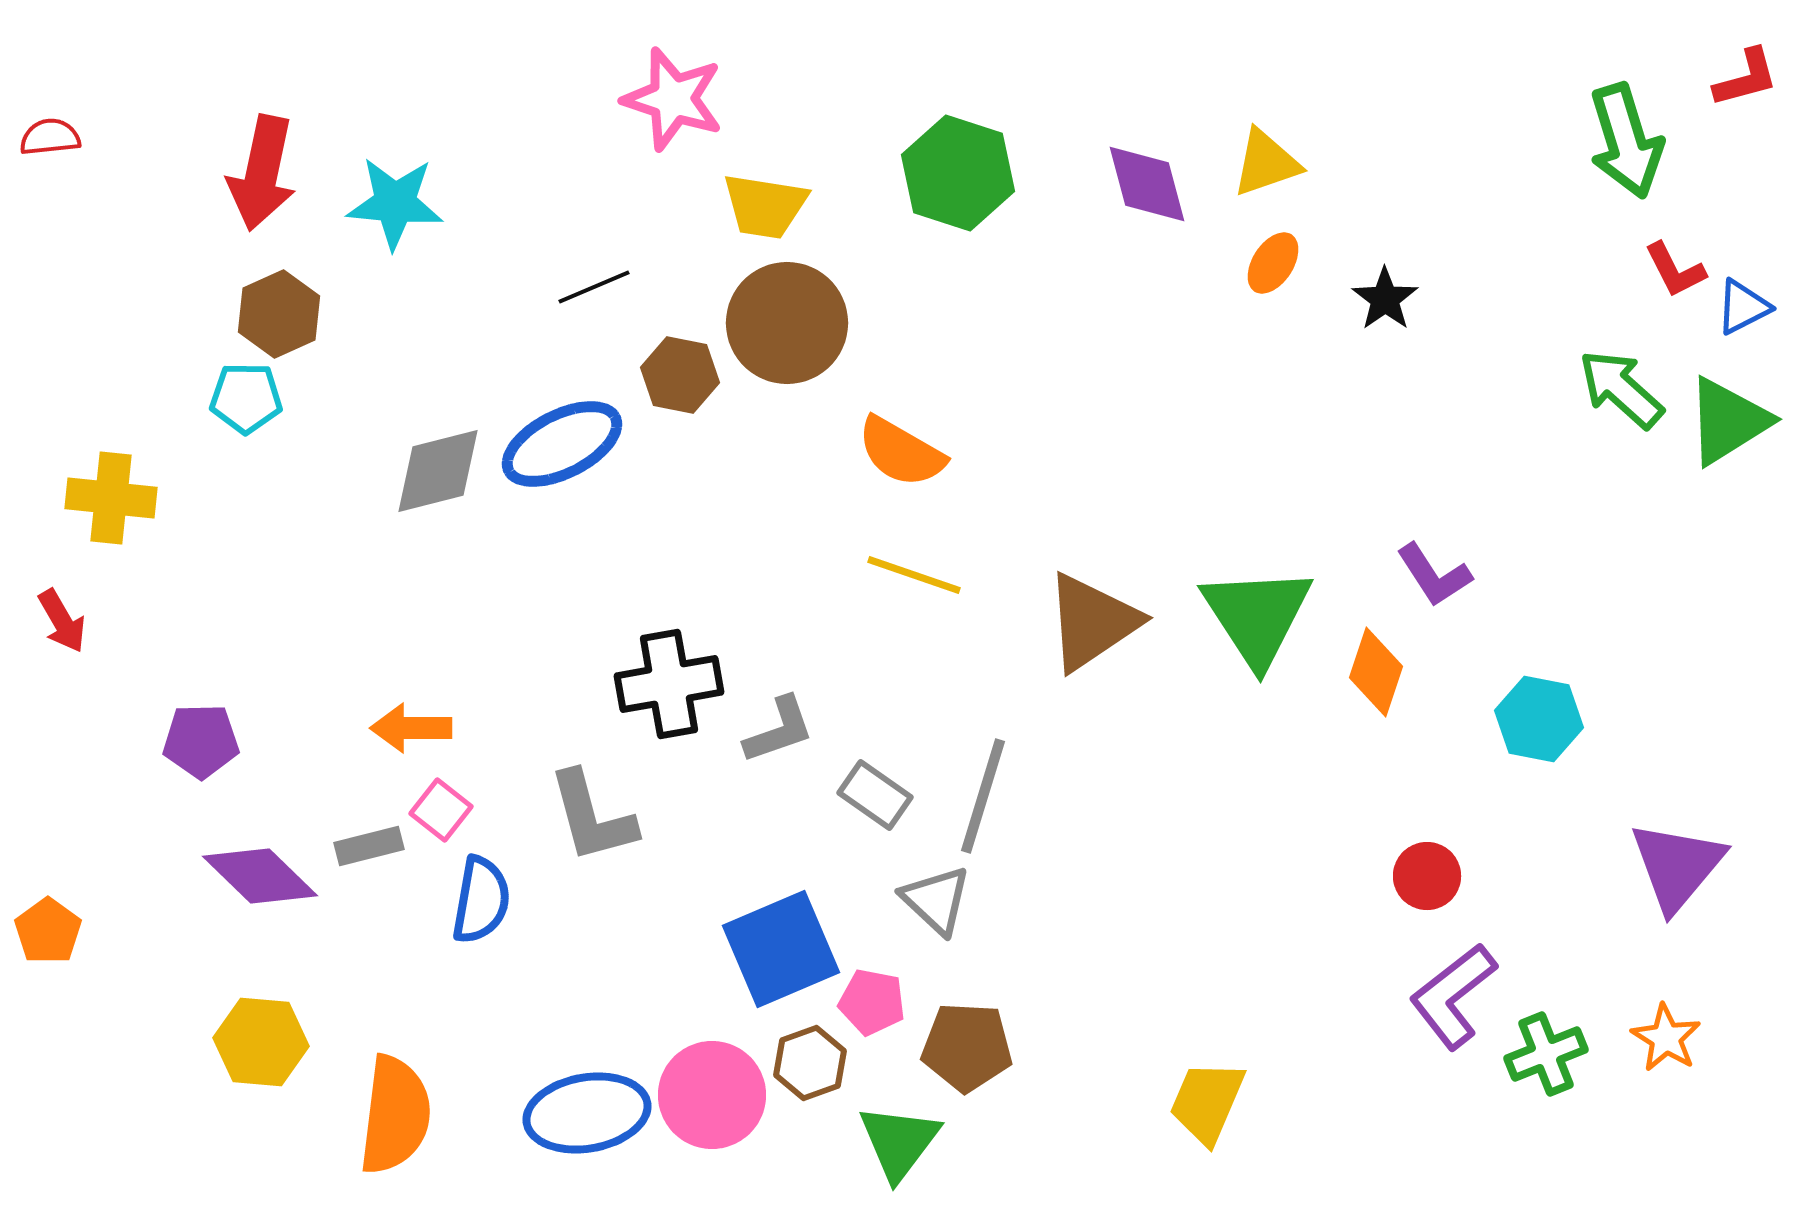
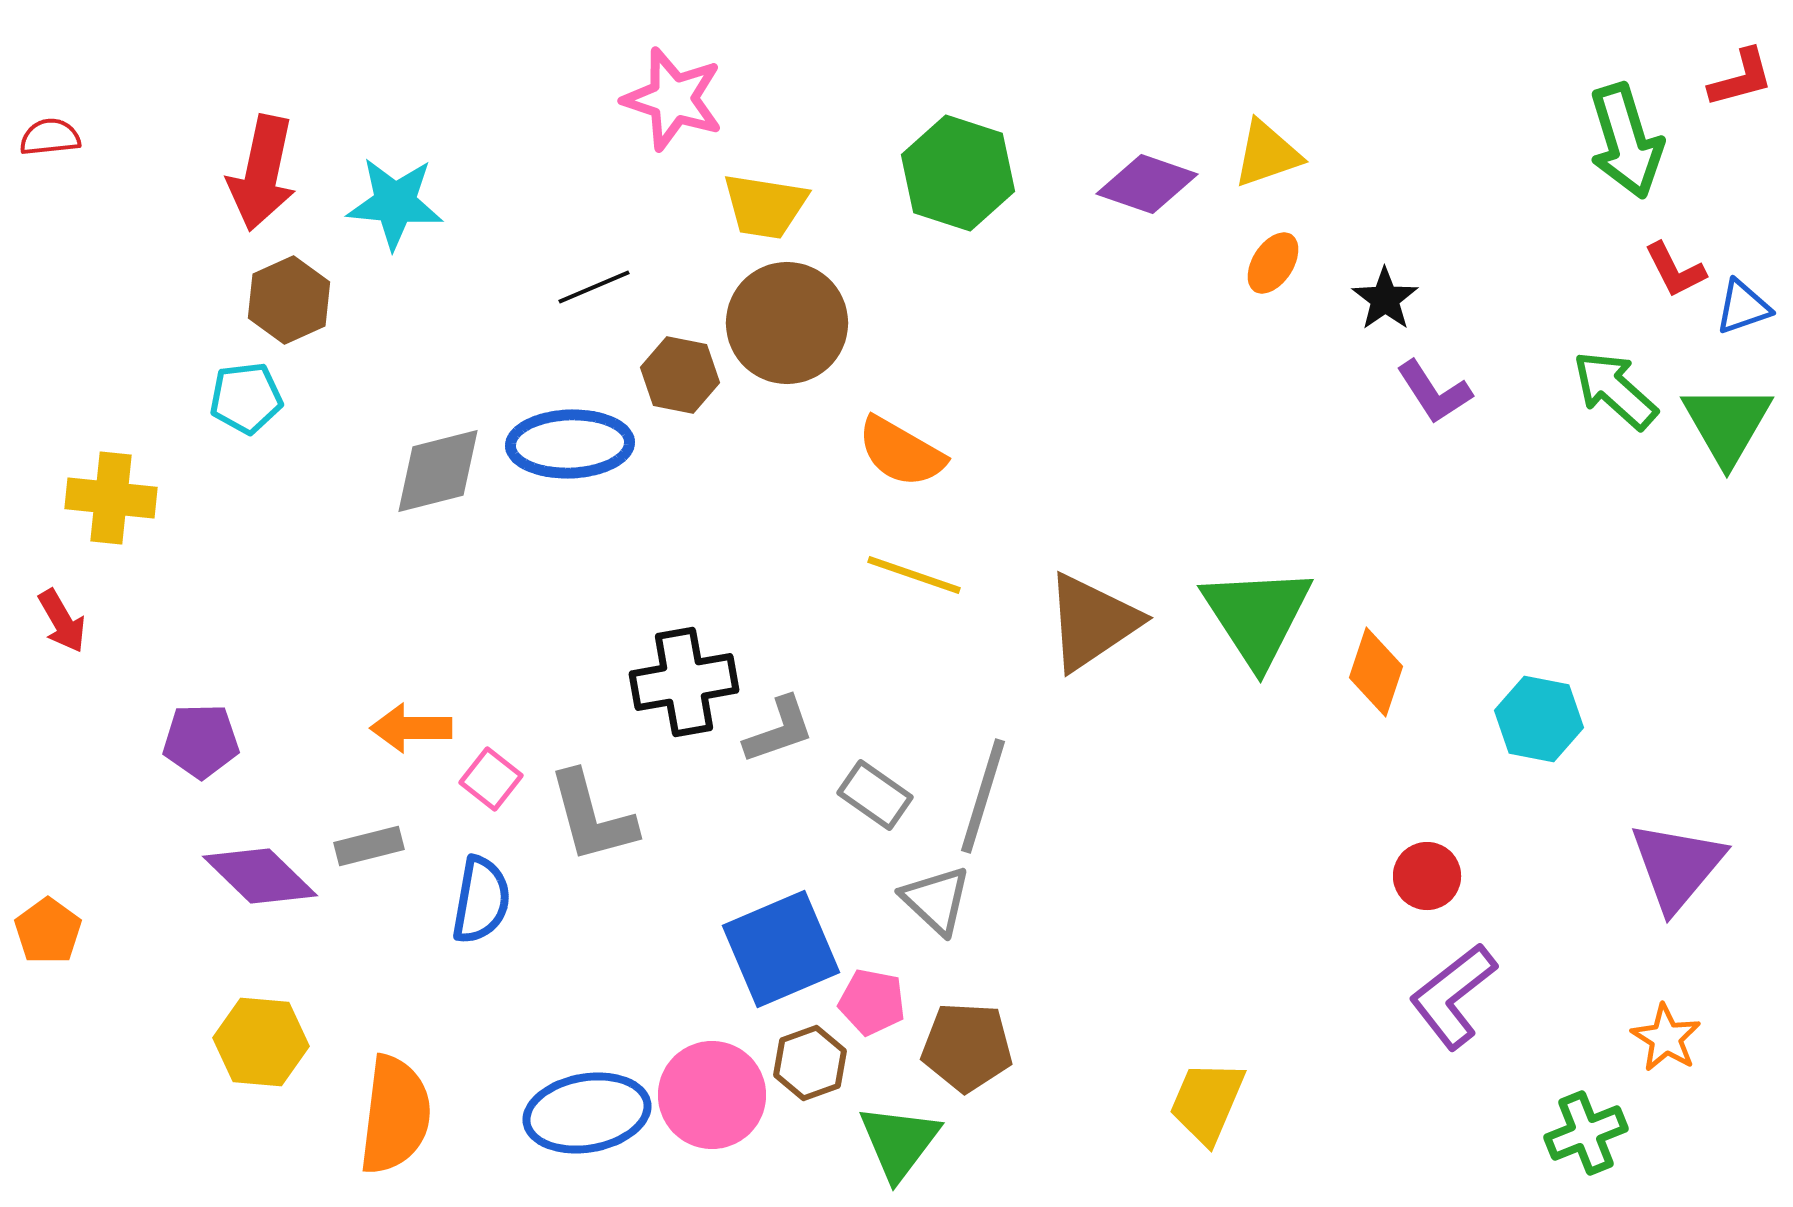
red L-shape at (1746, 78): moved 5 px left
yellow triangle at (1266, 163): moved 1 px right, 9 px up
purple diamond at (1147, 184): rotated 56 degrees counterclockwise
blue triangle at (1743, 307): rotated 8 degrees clockwise
brown hexagon at (279, 314): moved 10 px right, 14 px up
green arrow at (1621, 389): moved 6 px left, 1 px down
cyan pentagon at (246, 398): rotated 8 degrees counterclockwise
green triangle at (1728, 421): moved 1 px left, 3 px down; rotated 28 degrees counterclockwise
blue ellipse at (562, 444): moved 8 px right; rotated 25 degrees clockwise
purple L-shape at (1434, 575): moved 183 px up
black cross at (669, 684): moved 15 px right, 2 px up
pink square at (441, 810): moved 50 px right, 31 px up
green cross at (1546, 1054): moved 40 px right, 79 px down
